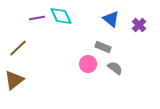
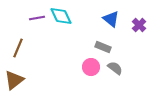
brown line: rotated 24 degrees counterclockwise
pink circle: moved 3 px right, 3 px down
